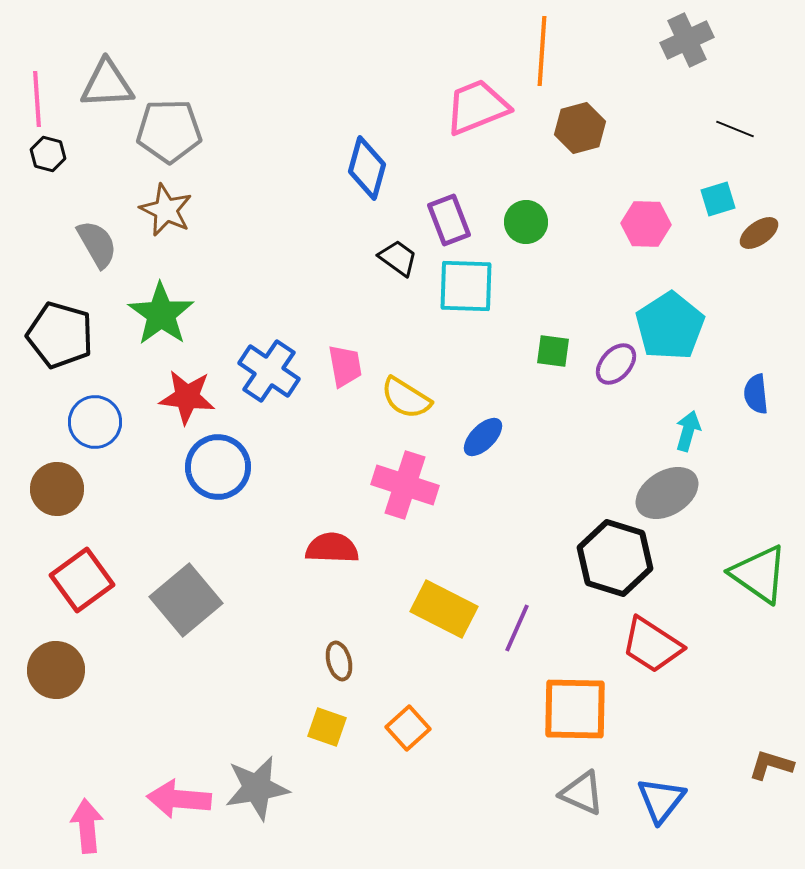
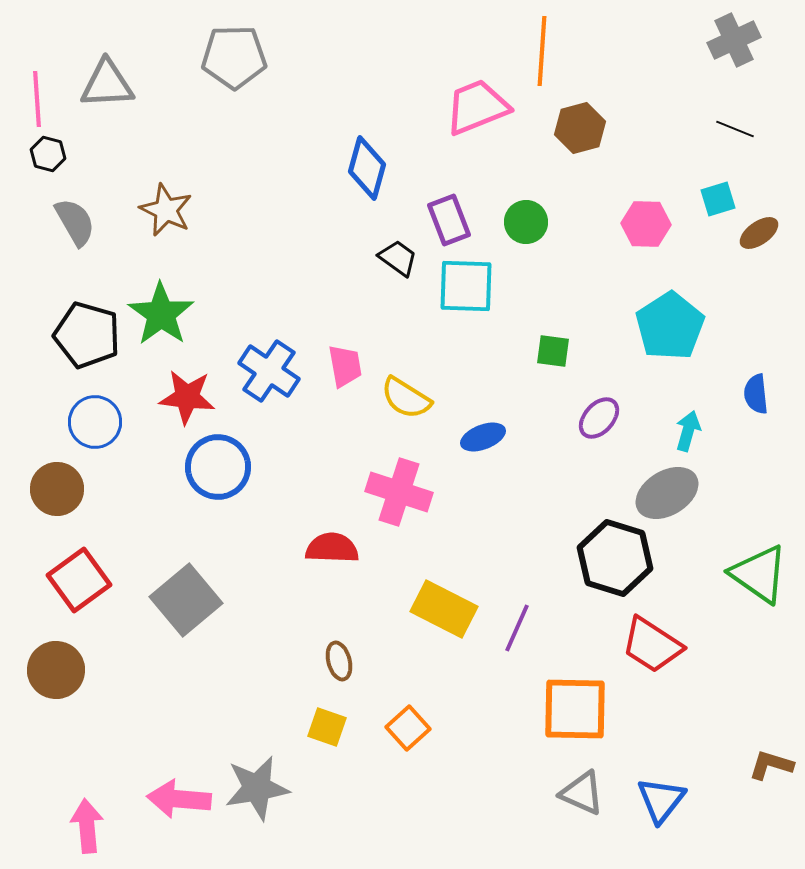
gray cross at (687, 40): moved 47 px right
gray pentagon at (169, 131): moved 65 px right, 74 px up
gray semicircle at (97, 244): moved 22 px left, 22 px up
black pentagon at (60, 335): moved 27 px right
purple ellipse at (616, 364): moved 17 px left, 54 px down
blue ellipse at (483, 437): rotated 24 degrees clockwise
pink cross at (405, 485): moved 6 px left, 7 px down
red square at (82, 580): moved 3 px left
